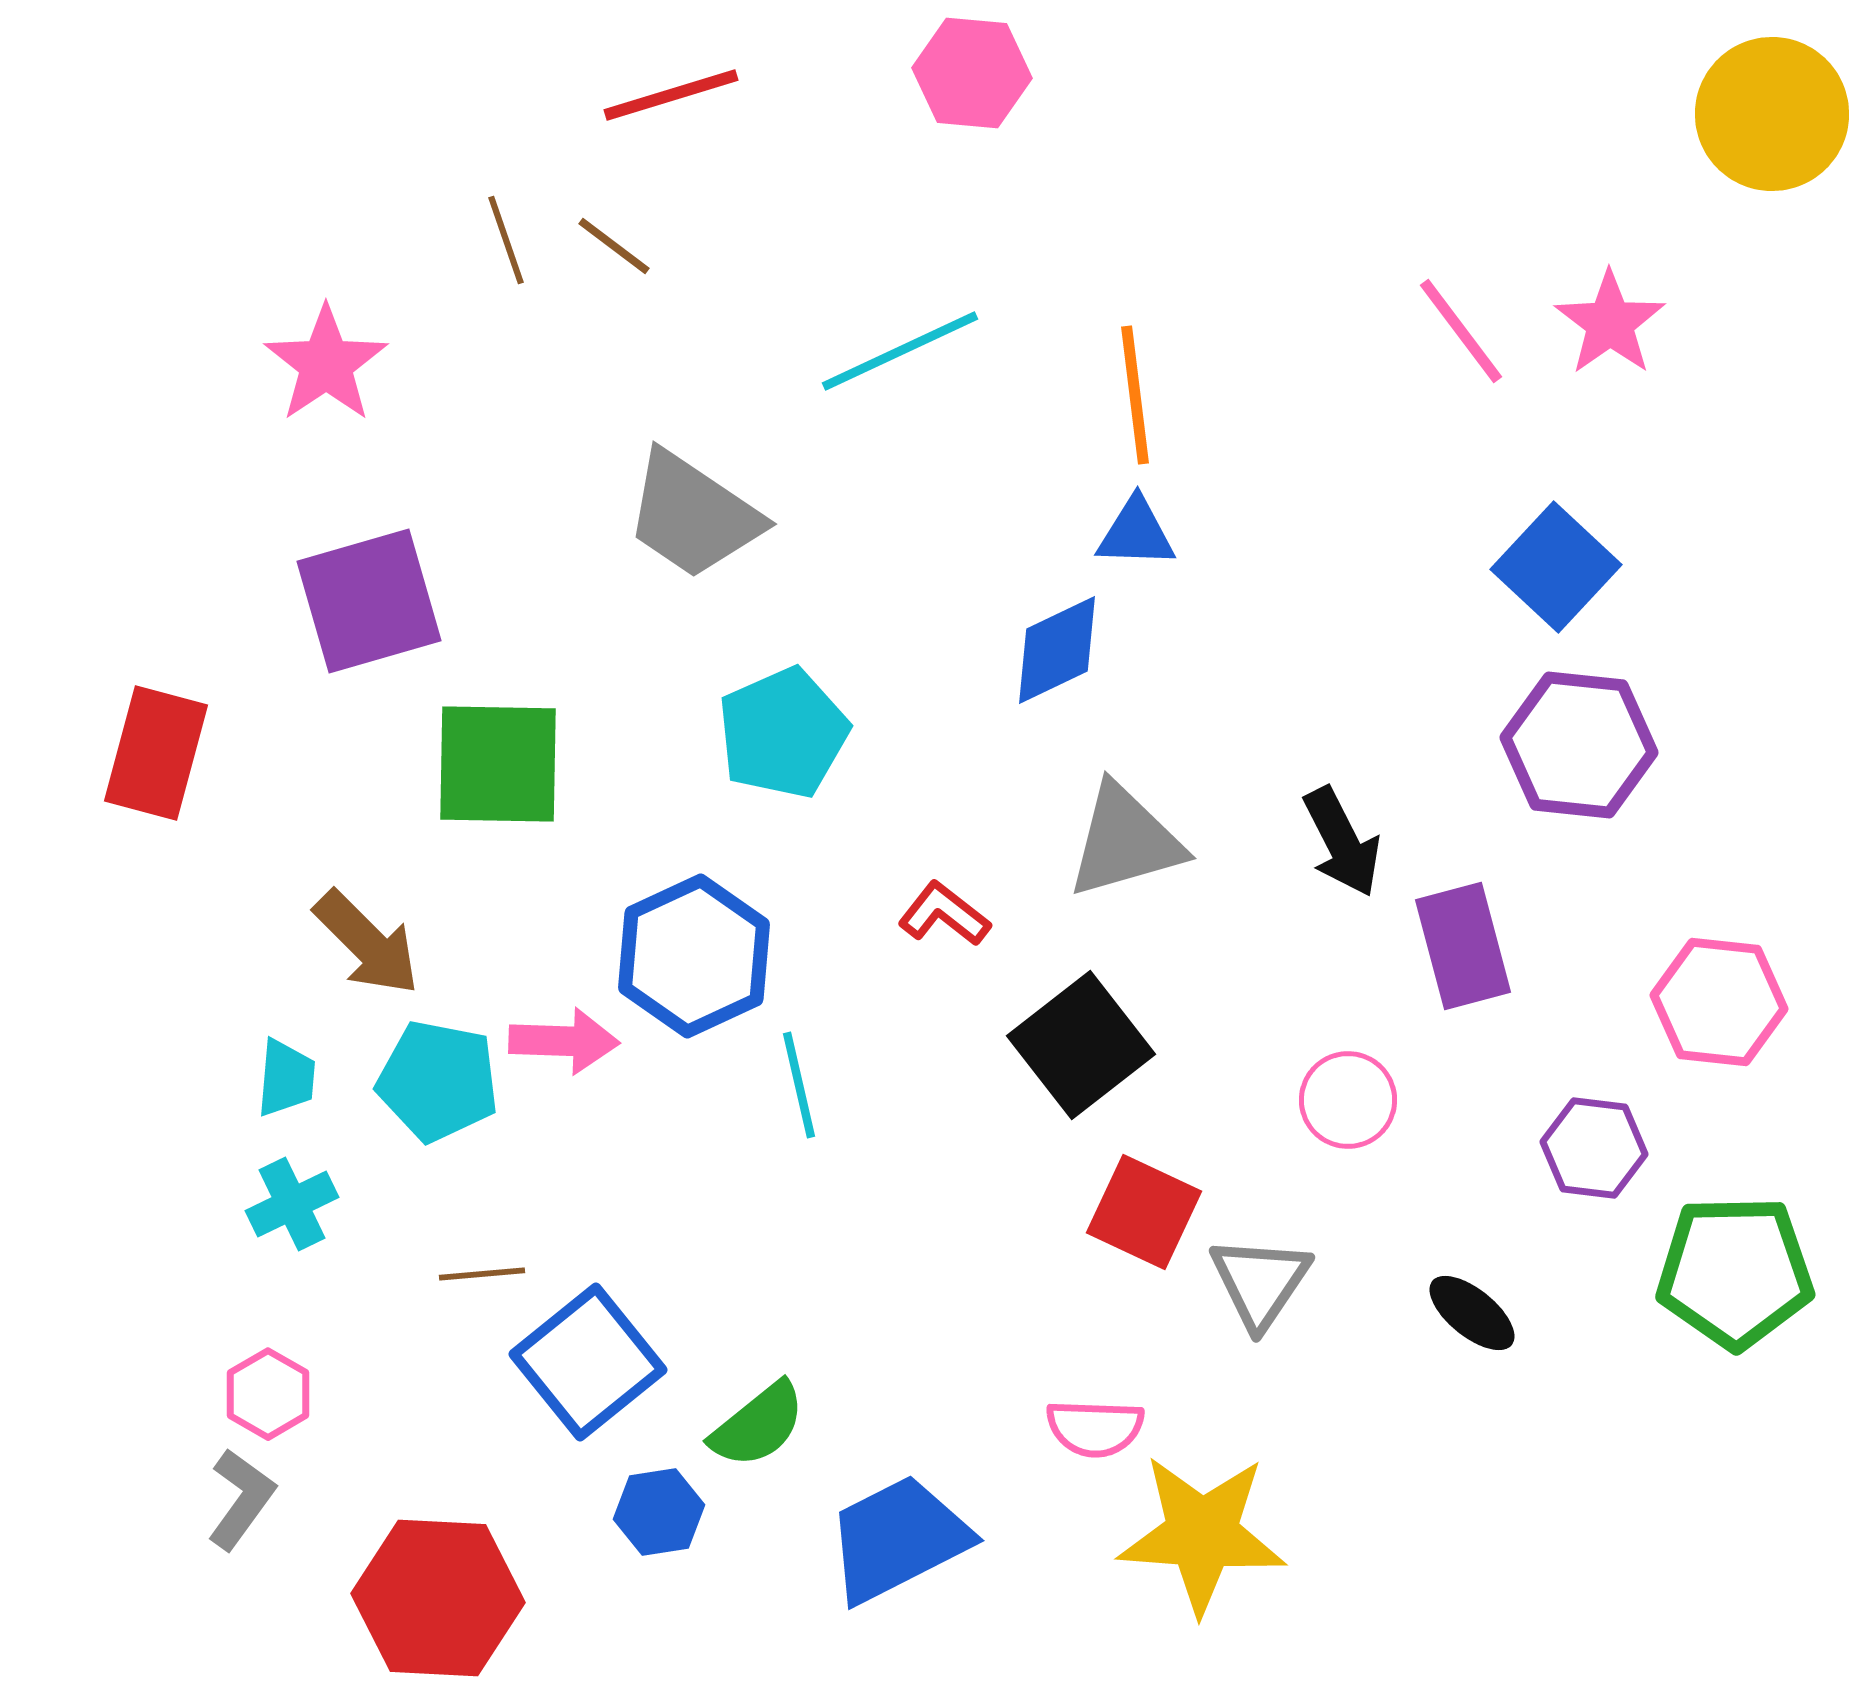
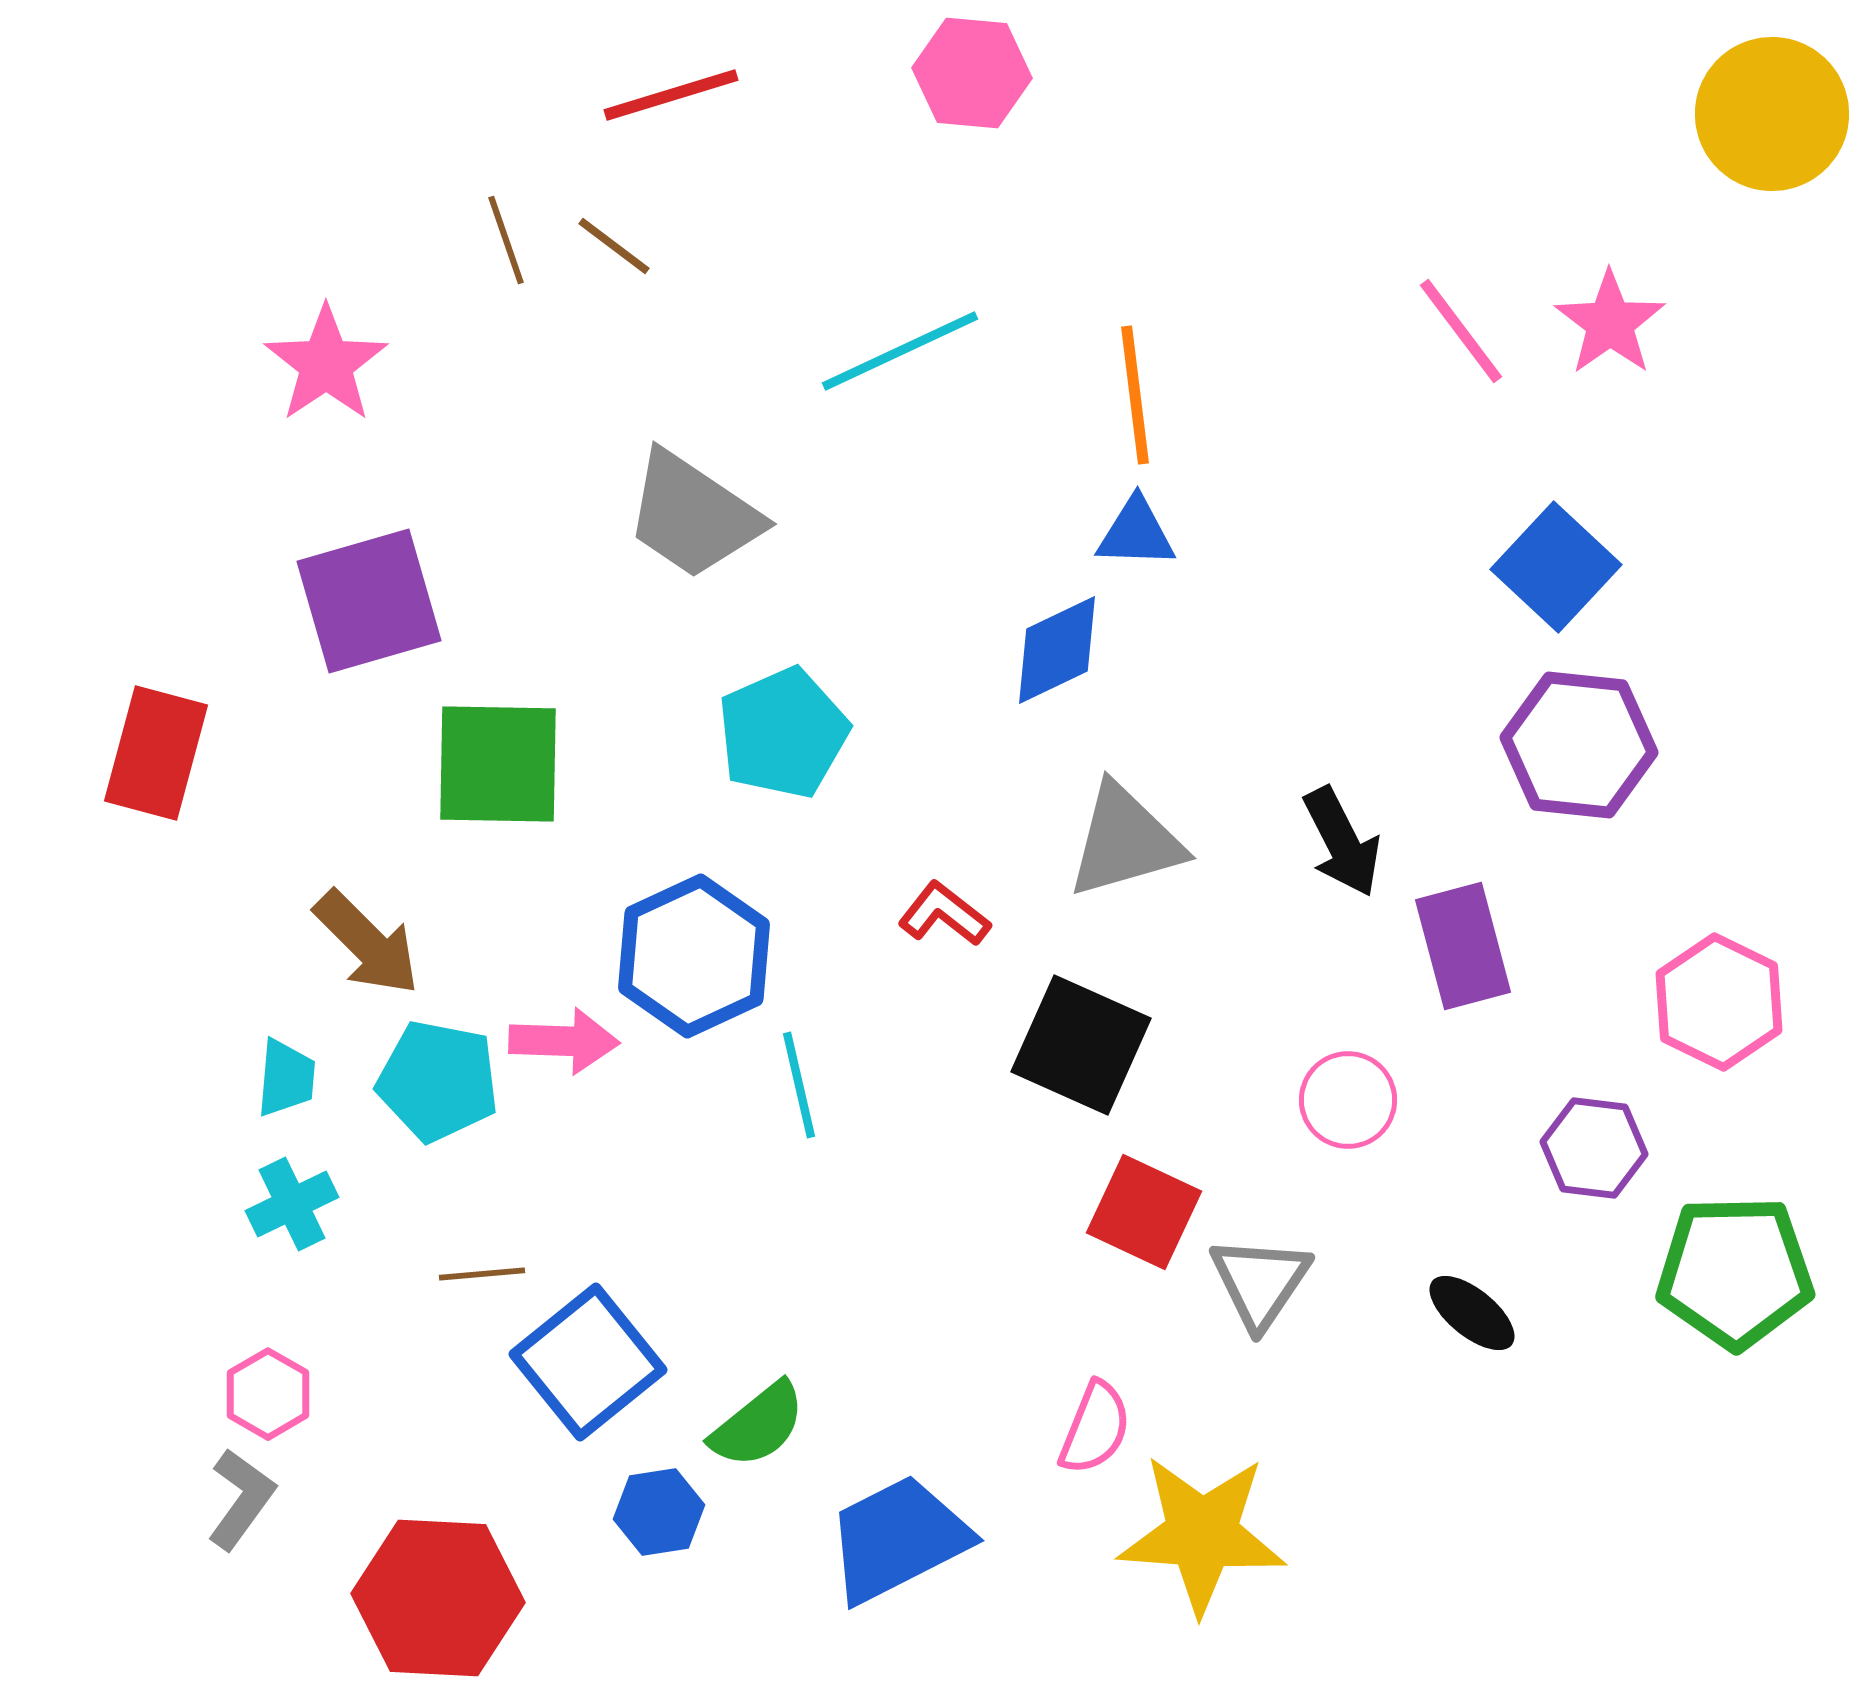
pink hexagon at (1719, 1002): rotated 20 degrees clockwise
black square at (1081, 1045): rotated 28 degrees counterclockwise
pink semicircle at (1095, 1428): rotated 70 degrees counterclockwise
